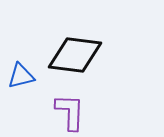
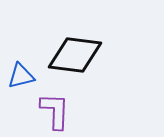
purple L-shape: moved 15 px left, 1 px up
